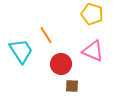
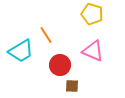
cyan trapezoid: rotated 92 degrees clockwise
red circle: moved 1 px left, 1 px down
